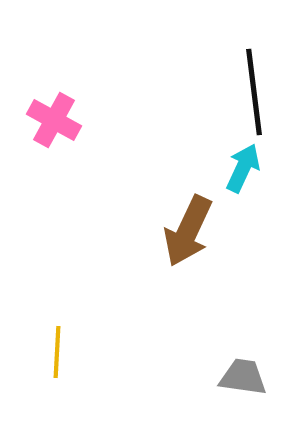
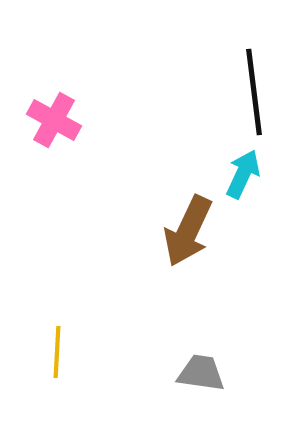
cyan arrow: moved 6 px down
gray trapezoid: moved 42 px left, 4 px up
